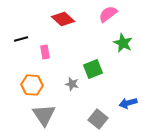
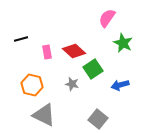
pink semicircle: moved 1 px left, 4 px down; rotated 18 degrees counterclockwise
red diamond: moved 11 px right, 32 px down
pink rectangle: moved 2 px right
green square: rotated 12 degrees counterclockwise
orange hexagon: rotated 10 degrees clockwise
blue arrow: moved 8 px left, 18 px up
gray triangle: rotated 30 degrees counterclockwise
